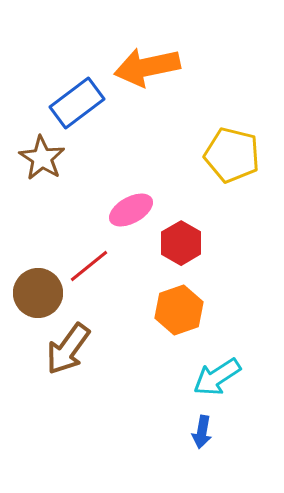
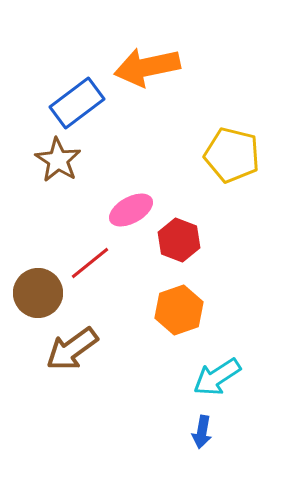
brown star: moved 16 px right, 2 px down
red hexagon: moved 2 px left, 3 px up; rotated 9 degrees counterclockwise
red line: moved 1 px right, 3 px up
brown arrow: moved 4 px right; rotated 18 degrees clockwise
